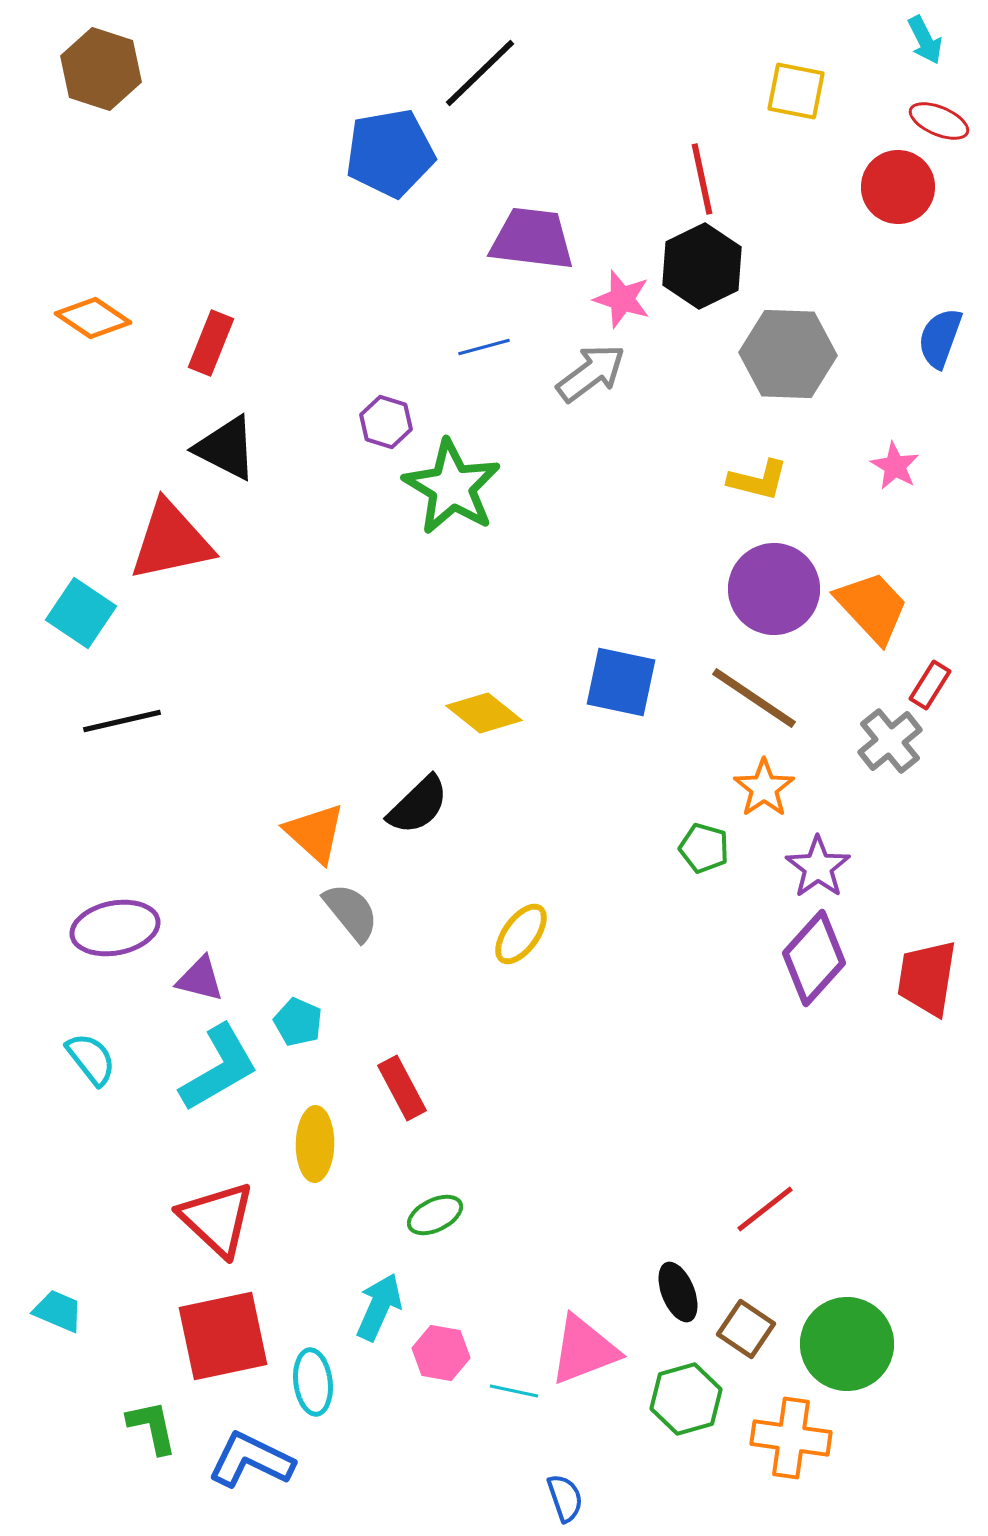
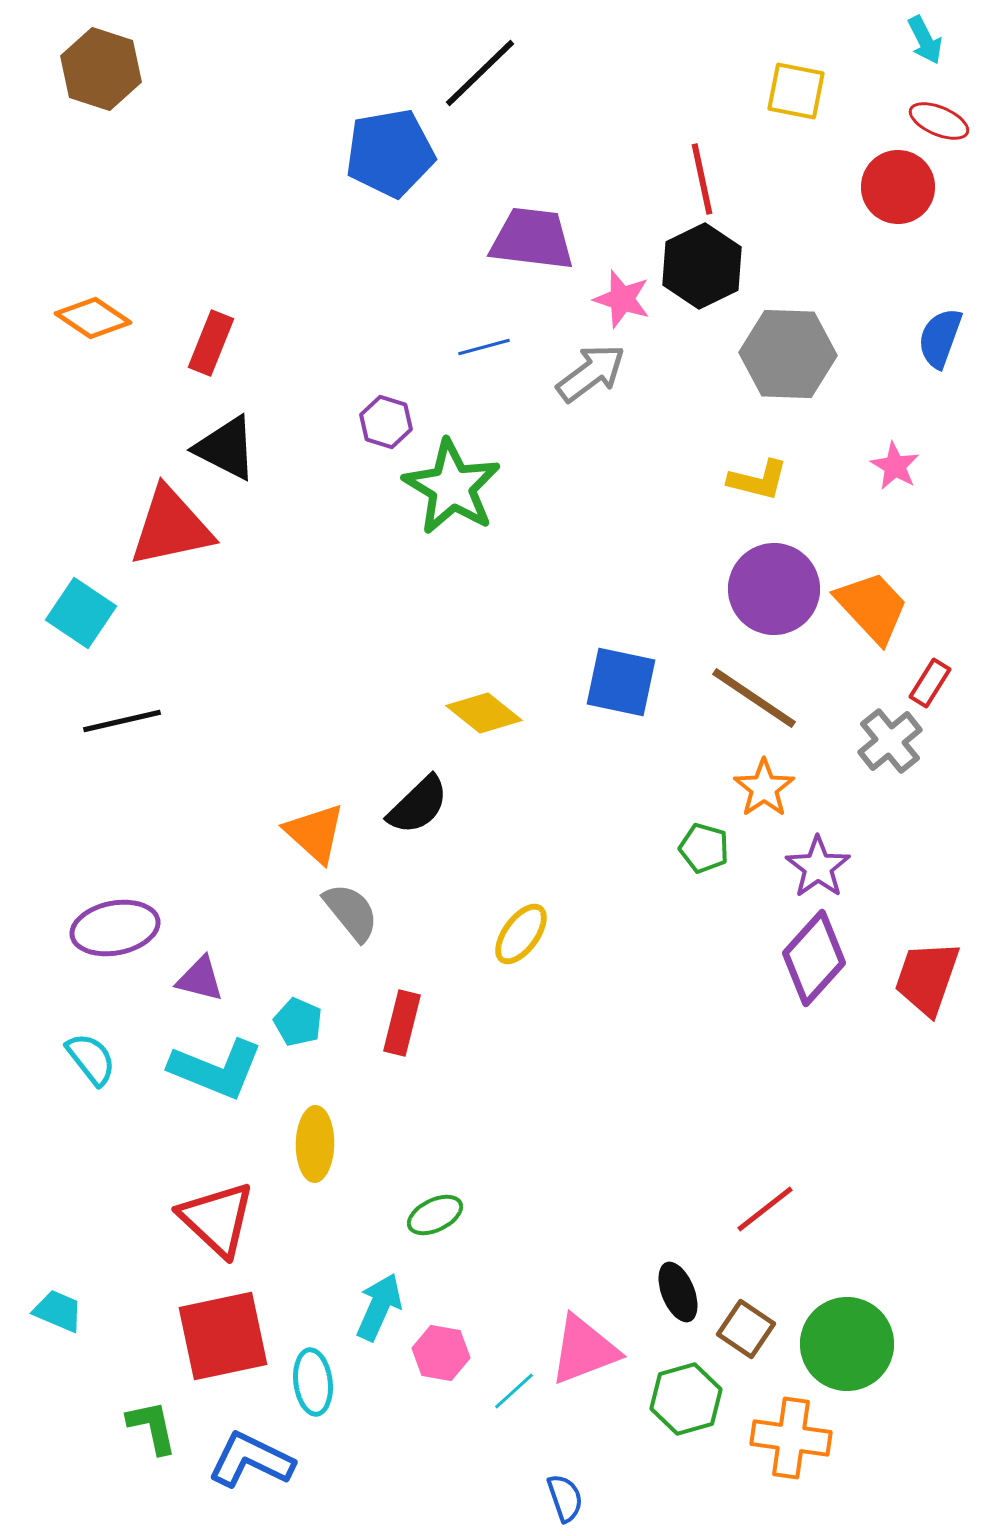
red triangle at (171, 541): moved 14 px up
red rectangle at (930, 685): moved 2 px up
red trapezoid at (927, 978): rotated 10 degrees clockwise
cyan L-shape at (219, 1068): moved 3 px left, 1 px down; rotated 52 degrees clockwise
red rectangle at (402, 1088): moved 65 px up; rotated 42 degrees clockwise
cyan line at (514, 1391): rotated 54 degrees counterclockwise
